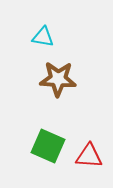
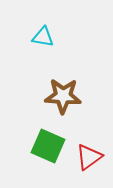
brown star: moved 5 px right, 17 px down
red triangle: moved 1 px down; rotated 40 degrees counterclockwise
